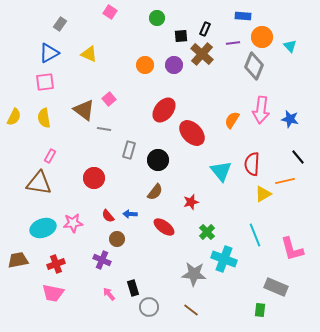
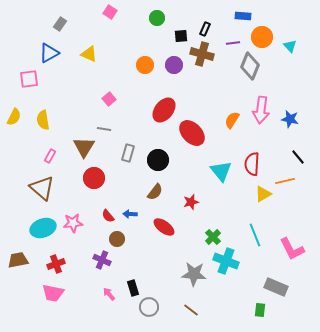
brown cross at (202, 54): rotated 25 degrees counterclockwise
gray diamond at (254, 66): moved 4 px left
pink square at (45, 82): moved 16 px left, 3 px up
brown triangle at (84, 110): moved 37 px down; rotated 25 degrees clockwise
yellow semicircle at (44, 118): moved 1 px left, 2 px down
gray rectangle at (129, 150): moved 1 px left, 3 px down
brown triangle at (39, 183): moved 3 px right, 5 px down; rotated 32 degrees clockwise
green cross at (207, 232): moved 6 px right, 5 px down
pink L-shape at (292, 249): rotated 12 degrees counterclockwise
cyan cross at (224, 259): moved 2 px right, 2 px down
